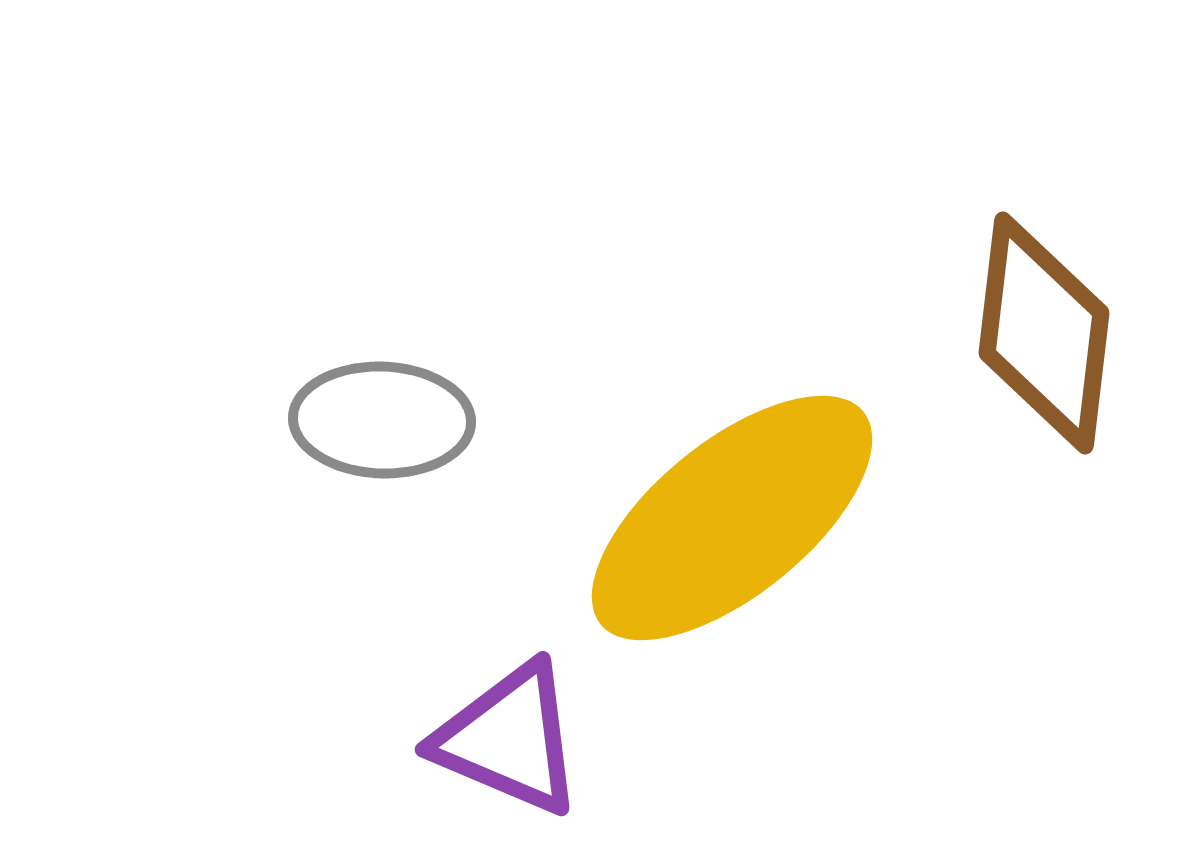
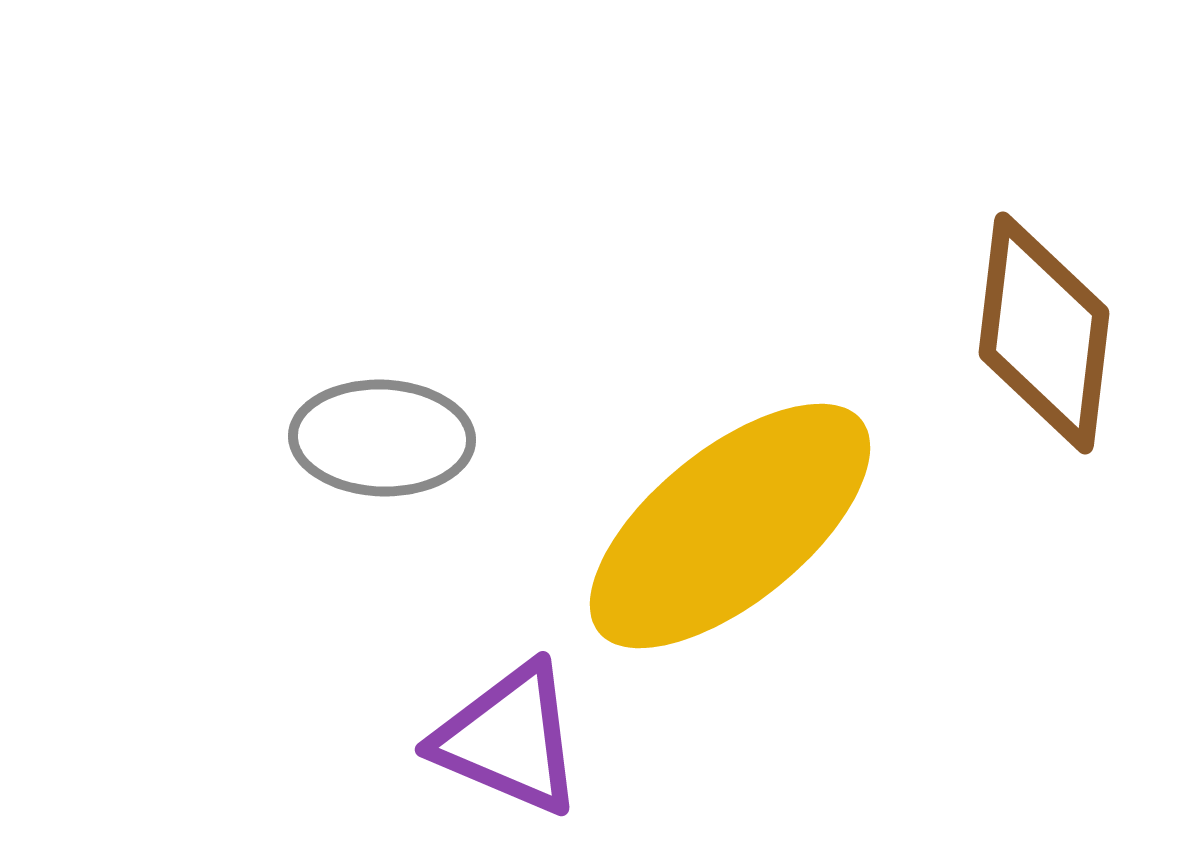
gray ellipse: moved 18 px down
yellow ellipse: moved 2 px left, 8 px down
